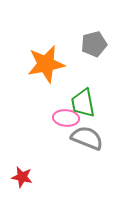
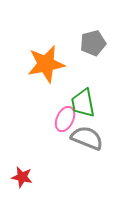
gray pentagon: moved 1 px left, 1 px up
pink ellipse: moved 1 px left, 1 px down; rotated 70 degrees counterclockwise
